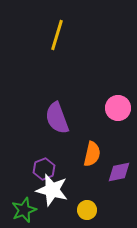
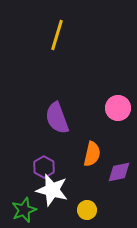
purple hexagon: moved 2 px up; rotated 10 degrees counterclockwise
